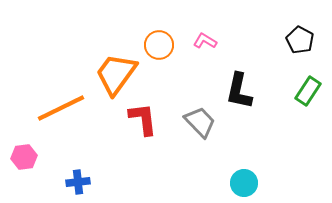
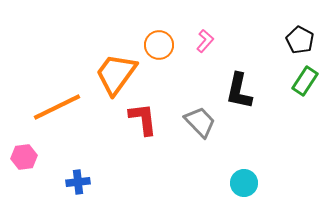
pink L-shape: rotated 100 degrees clockwise
green rectangle: moved 3 px left, 10 px up
orange line: moved 4 px left, 1 px up
